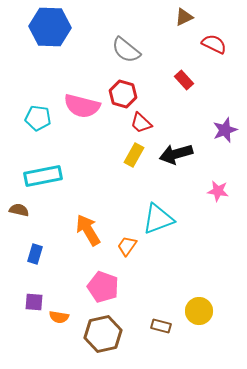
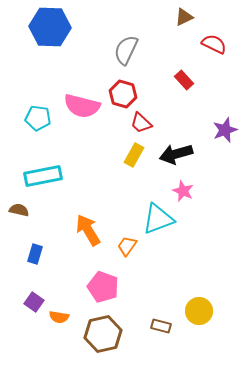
gray semicircle: rotated 76 degrees clockwise
pink star: moved 35 px left; rotated 15 degrees clockwise
purple square: rotated 30 degrees clockwise
